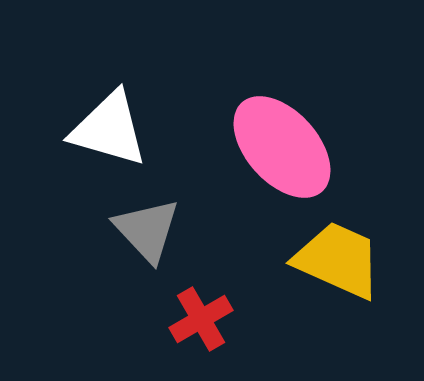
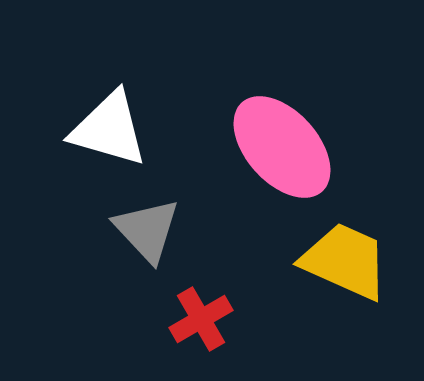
yellow trapezoid: moved 7 px right, 1 px down
